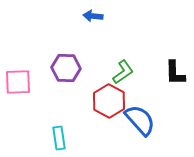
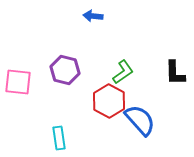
purple hexagon: moved 1 px left, 2 px down; rotated 12 degrees clockwise
pink square: rotated 8 degrees clockwise
